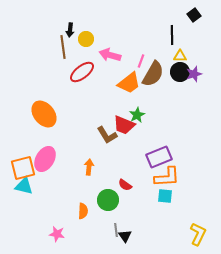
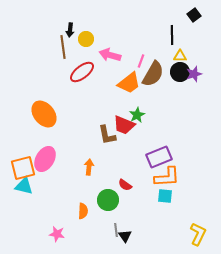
brown L-shape: rotated 20 degrees clockwise
